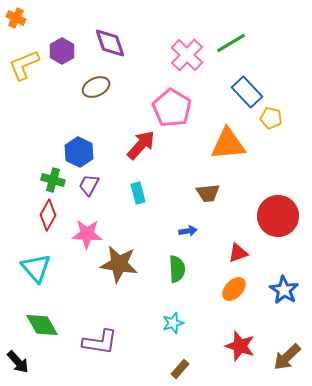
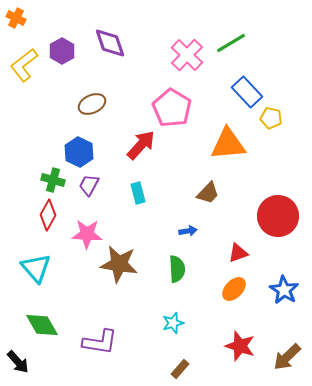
yellow L-shape: rotated 16 degrees counterclockwise
brown ellipse: moved 4 px left, 17 px down
brown trapezoid: rotated 40 degrees counterclockwise
